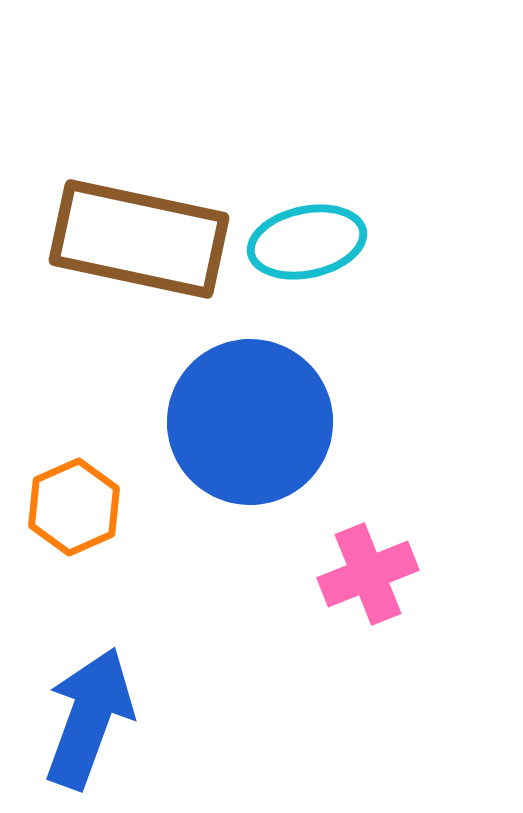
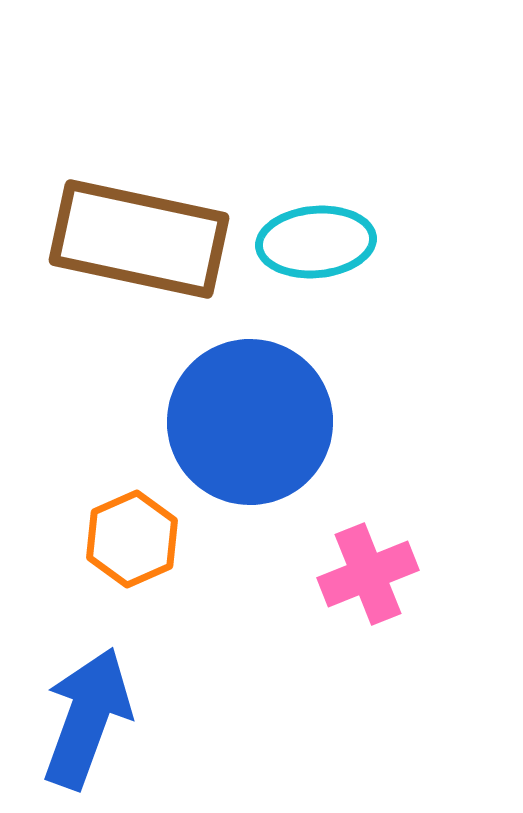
cyan ellipse: moved 9 px right; rotated 7 degrees clockwise
orange hexagon: moved 58 px right, 32 px down
blue arrow: moved 2 px left
